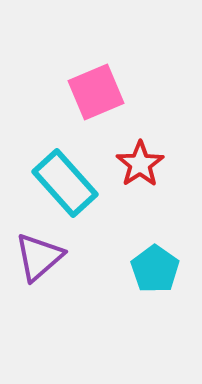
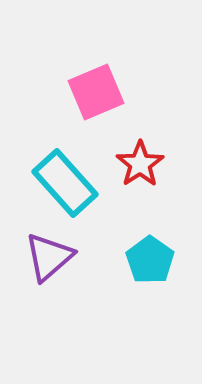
purple triangle: moved 10 px right
cyan pentagon: moved 5 px left, 9 px up
